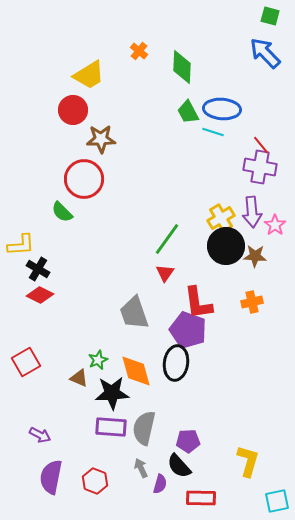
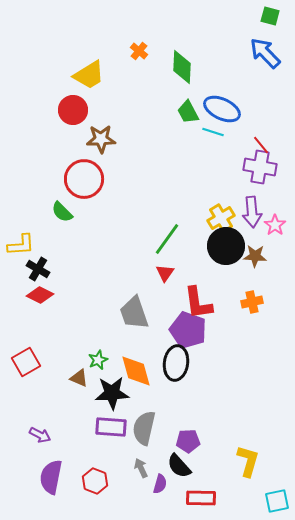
blue ellipse at (222, 109): rotated 21 degrees clockwise
